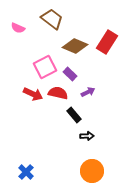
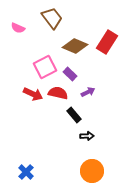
brown trapezoid: moved 1 px up; rotated 15 degrees clockwise
